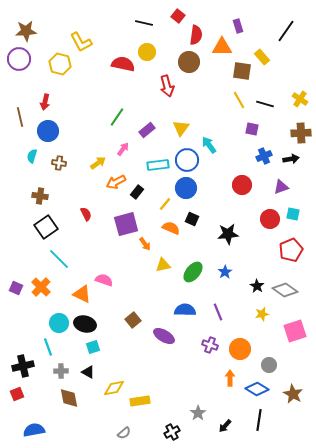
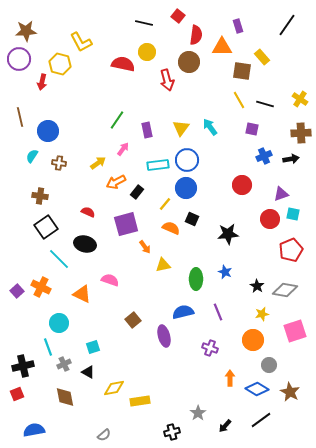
black line at (286, 31): moved 1 px right, 6 px up
red arrow at (167, 86): moved 6 px up
red arrow at (45, 102): moved 3 px left, 20 px up
green line at (117, 117): moved 3 px down
purple rectangle at (147, 130): rotated 63 degrees counterclockwise
cyan arrow at (209, 145): moved 1 px right, 18 px up
cyan semicircle at (32, 156): rotated 16 degrees clockwise
purple triangle at (281, 187): moved 7 px down
red semicircle at (86, 214): moved 2 px right, 2 px up; rotated 40 degrees counterclockwise
orange arrow at (145, 244): moved 3 px down
green ellipse at (193, 272): moved 3 px right, 7 px down; rotated 40 degrees counterclockwise
blue star at (225, 272): rotated 16 degrees counterclockwise
pink semicircle at (104, 280): moved 6 px right
orange cross at (41, 287): rotated 18 degrees counterclockwise
purple square at (16, 288): moved 1 px right, 3 px down; rotated 24 degrees clockwise
gray diamond at (285, 290): rotated 25 degrees counterclockwise
blue semicircle at (185, 310): moved 2 px left, 2 px down; rotated 15 degrees counterclockwise
black ellipse at (85, 324): moved 80 px up
purple ellipse at (164, 336): rotated 45 degrees clockwise
purple cross at (210, 345): moved 3 px down
orange circle at (240, 349): moved 13 px right, 9 px up
gray cross at (61, 371): moved 3 px right, 7 px up; rotated 24 degrees counterclockwise
brown star at (293, 394): moved 3 px left, 2 px up
brown diamond at (69, 398): moved 4 px left, 1 px up
black line at (259, 420): moved 2 px right; rotated 45 degrees clockwise
black cross at (172, 432): rotated 14 degrees clockwise
gray semicircle at (124, 433): moved 20 px left, 2 px down
